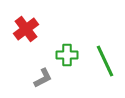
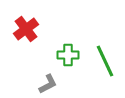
green cross: moved 1 px right
gray L-shape: moved 5 px right, 6 px down
